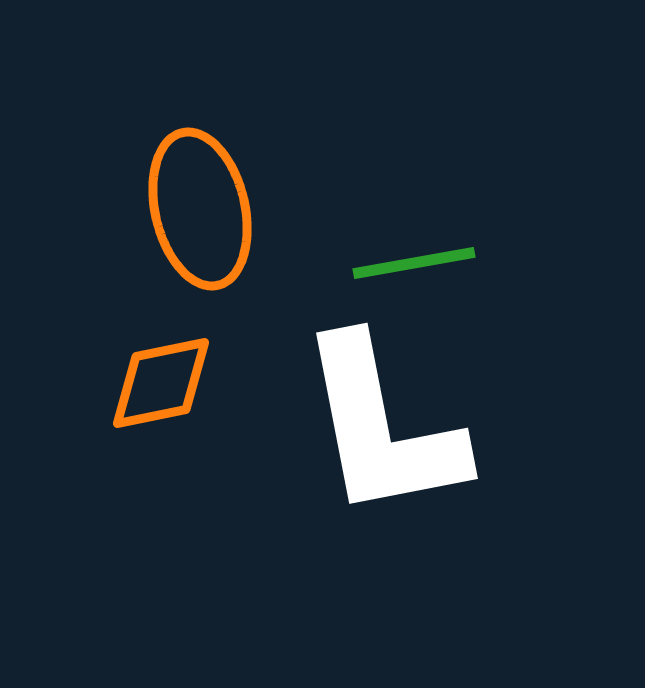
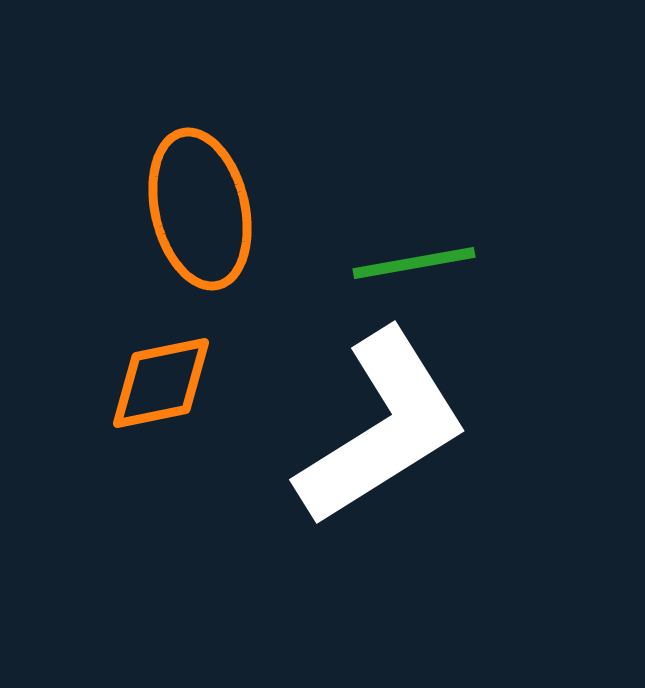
white L-shape: rotated 111 degrees counterclockwise
